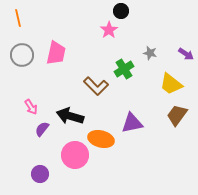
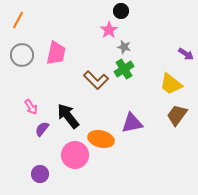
orange line: moved 2 px down; rotated 42 degrees clockwise
gray star: moved 26 px left, 6 px up
brown L-shape: moved 6 px up
black arrow: moved 2 px left; rotated 36 degrees clockwise
